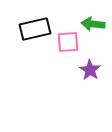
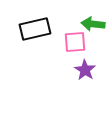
pink square: moved 7 px right
purple star: moved 5 px left
